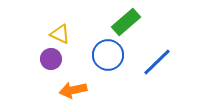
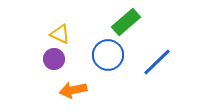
purple circle: moved 3 px right
